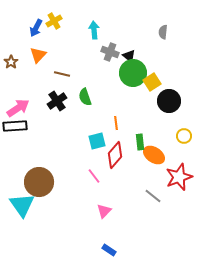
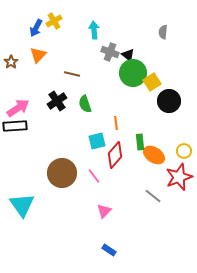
black triangle: moved 1 px left, 1 px up
brown line: moved 10 px right
green semicircle: moved 7 px down
yellow circle: moved 15 px down
brown circle: moved 23 px right, 9 px up
